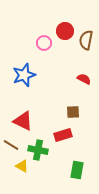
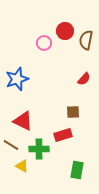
blue star: moved 7 px left, 4 px down
red semicircle: rotated 104 degrees clockwise
green cross: moved 1 px right, 1 px up; rotated 12 degrees counterclockwise
